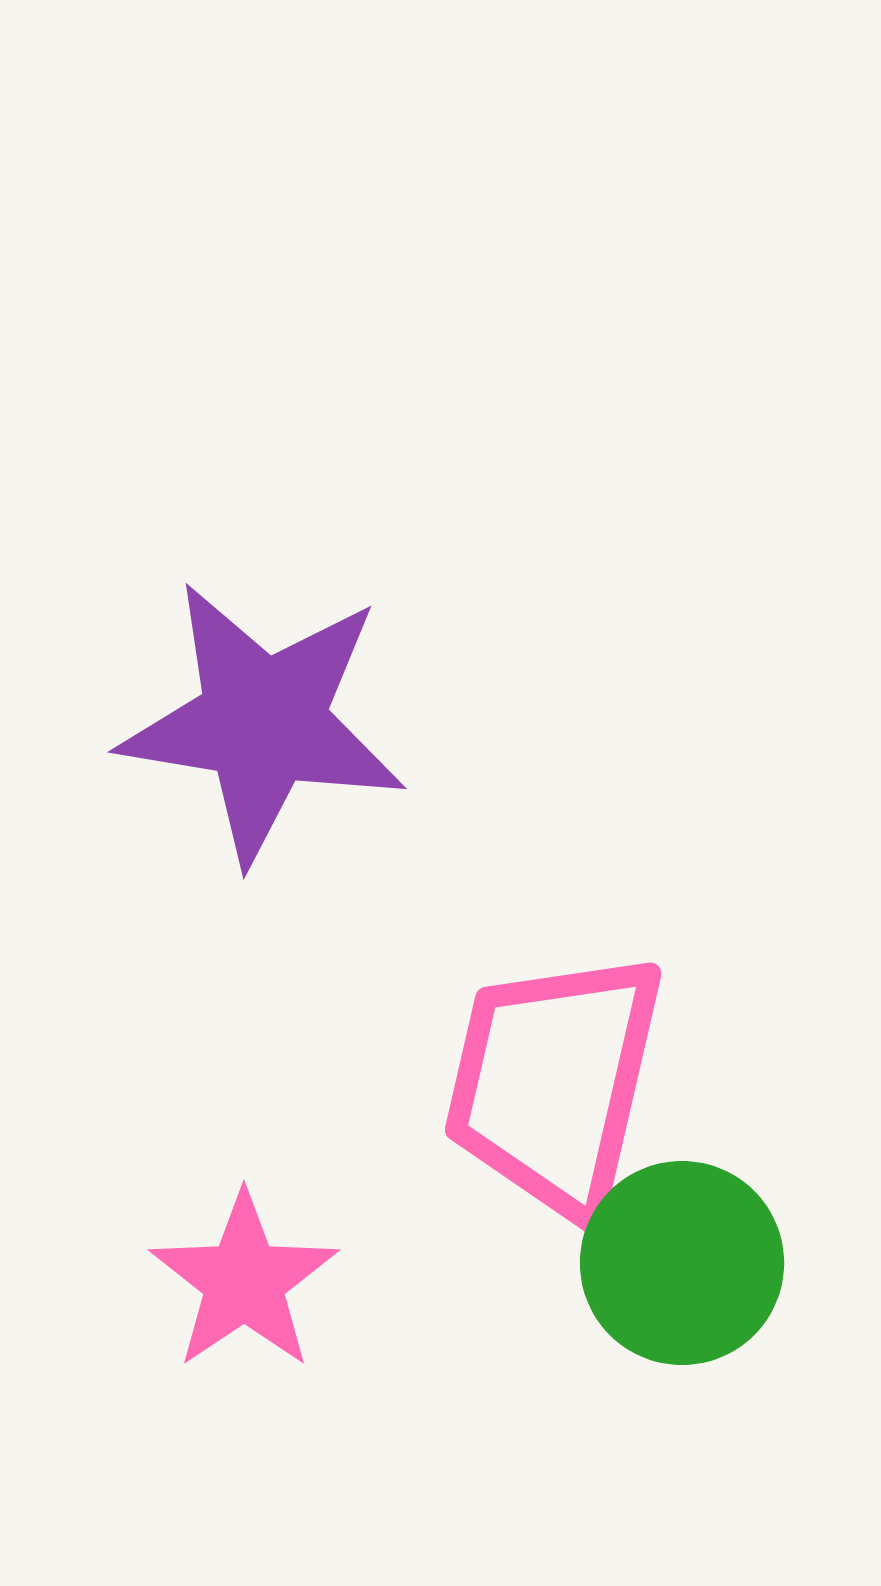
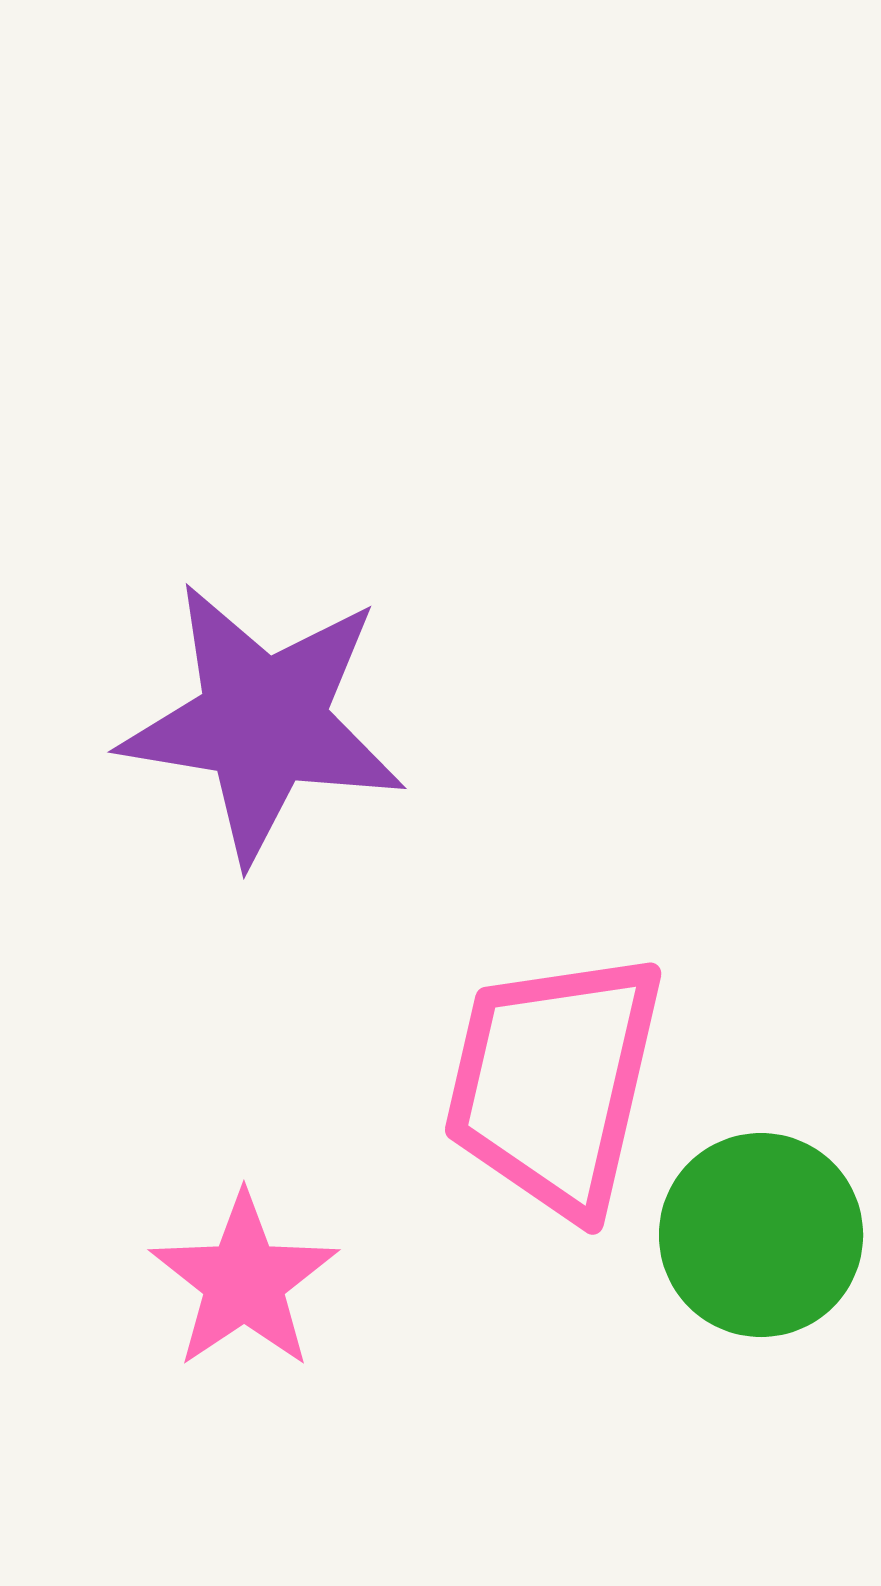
green circle: moved 79 px right, 28 px up
